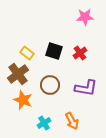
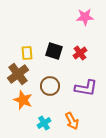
yellow rectangle: rotated 48 degrees clockwise
brown circle: moved 1 px down
